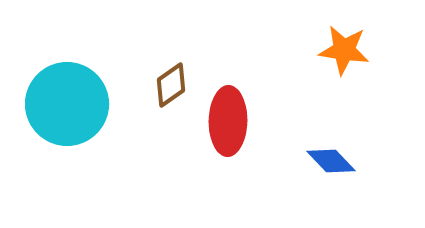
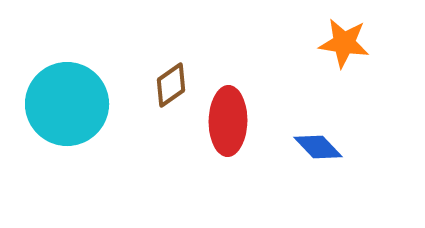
orange star: moved 7 px up
blue diamond: moved 13 px left, 14 px up
